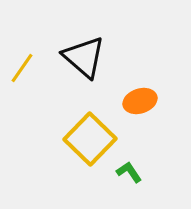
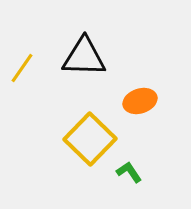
black triangle: rotated 39 degrees counterclockwise
